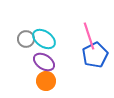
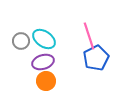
gray circle: moved 5 px left, 2 px down
blue pentagon: moved 1 px right, 3 px down
purple ellipse: moved 1 px left; rotated 50 degrees counterclockwise
